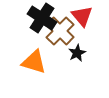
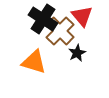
black cross: moved 1 px right, 1 px down
